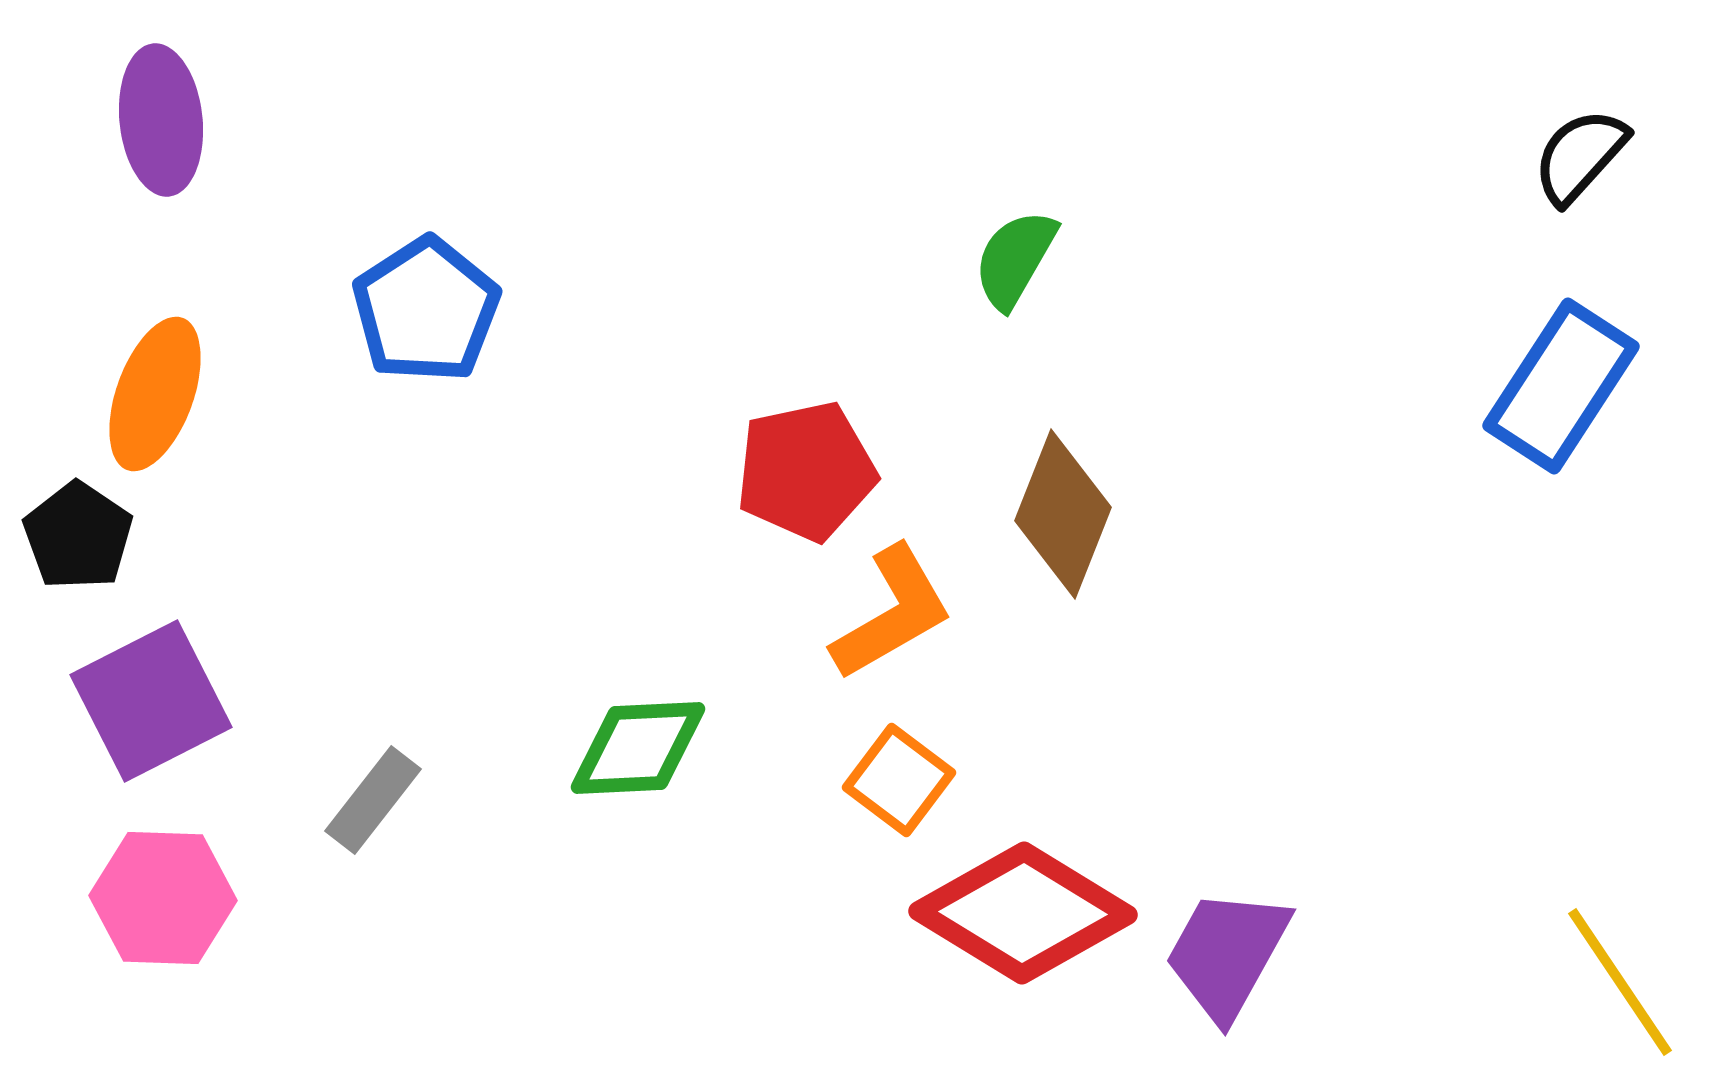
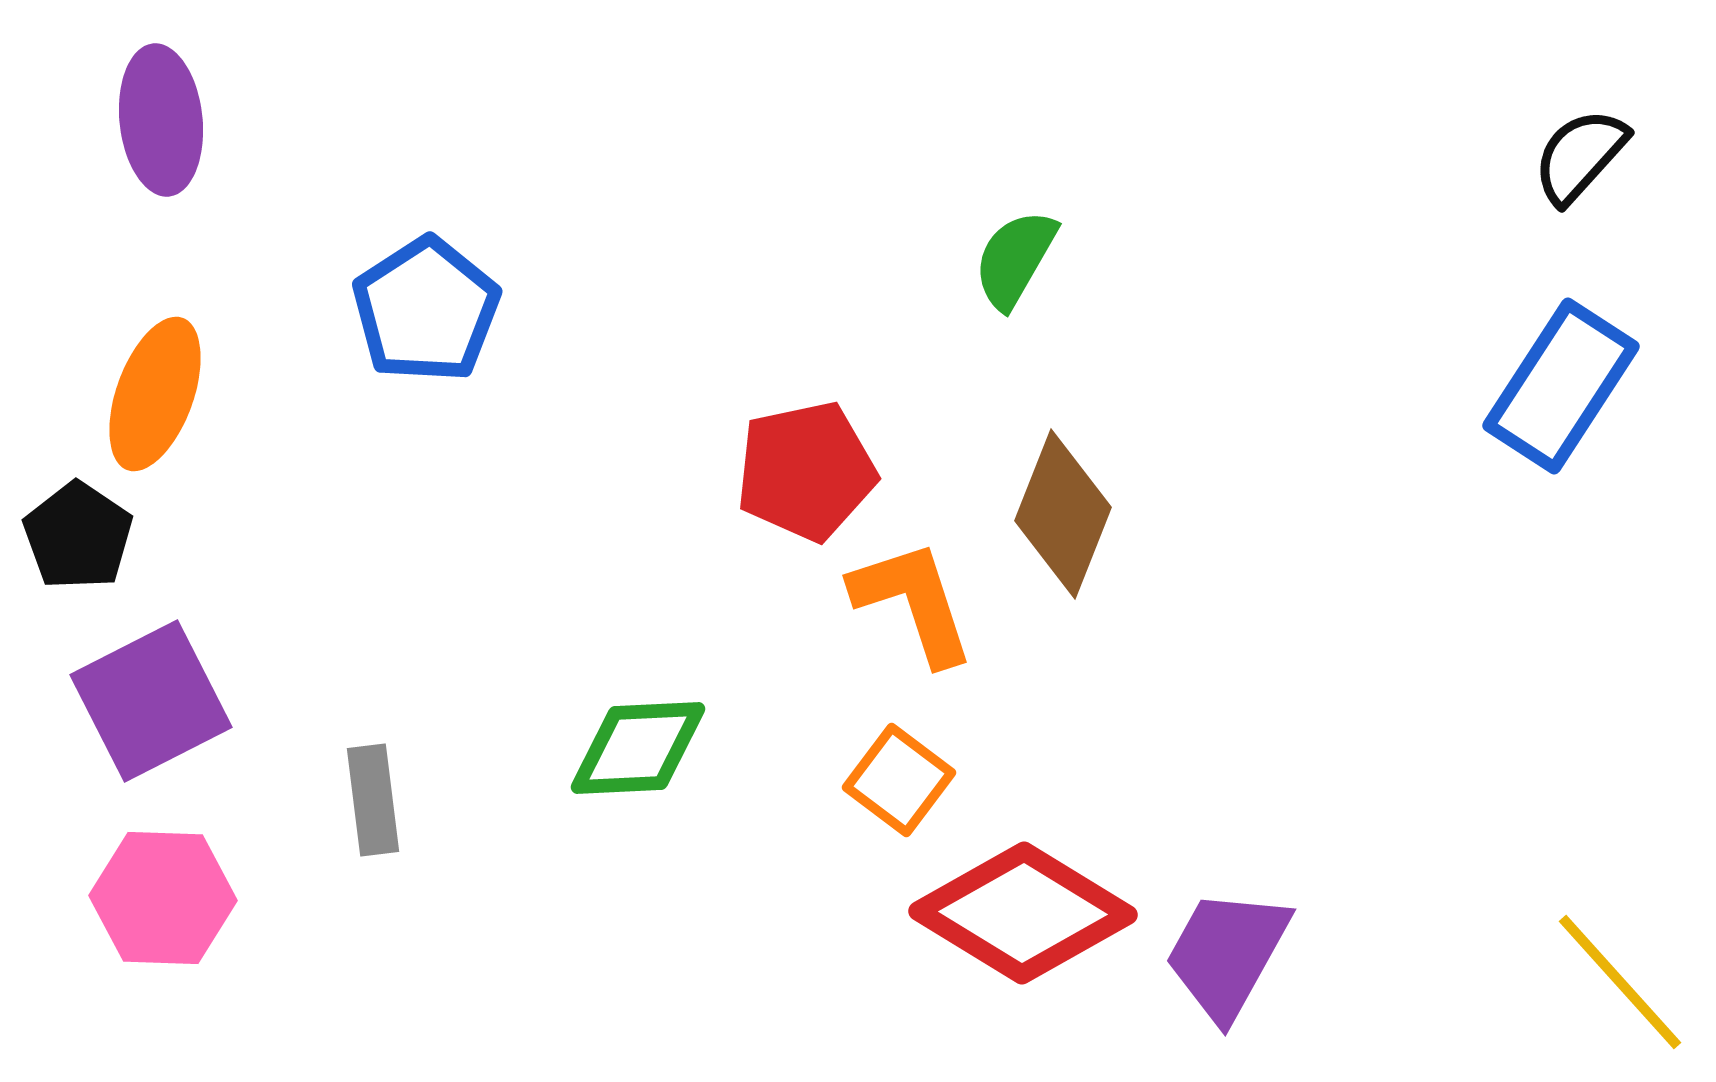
orange L-shape: moved 21 px right, 11 px up; rotated 78 degrees counterclockwise
gray rectangle: rotated 45 degrees counterclockwise
yellow line: rotated 8 degrees counterclockwise
